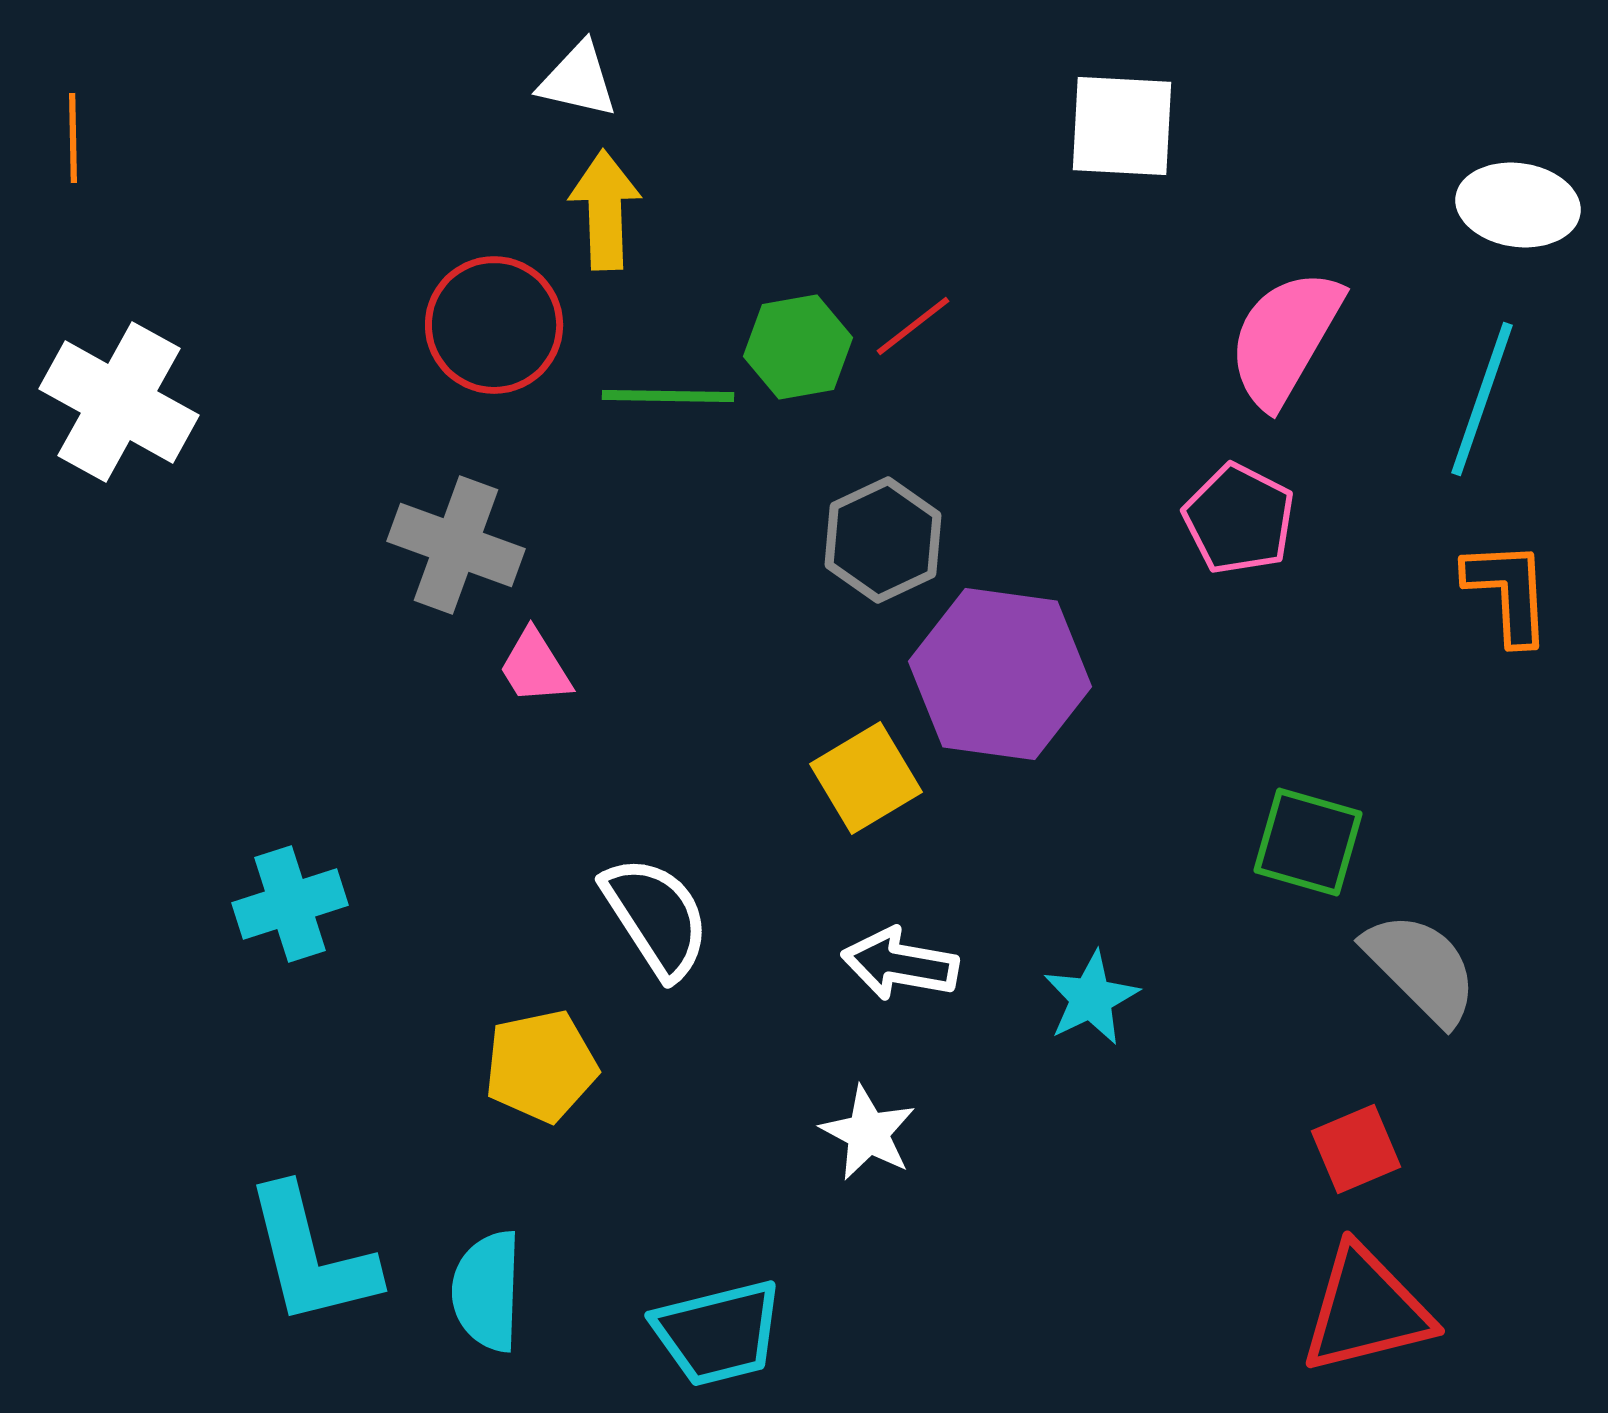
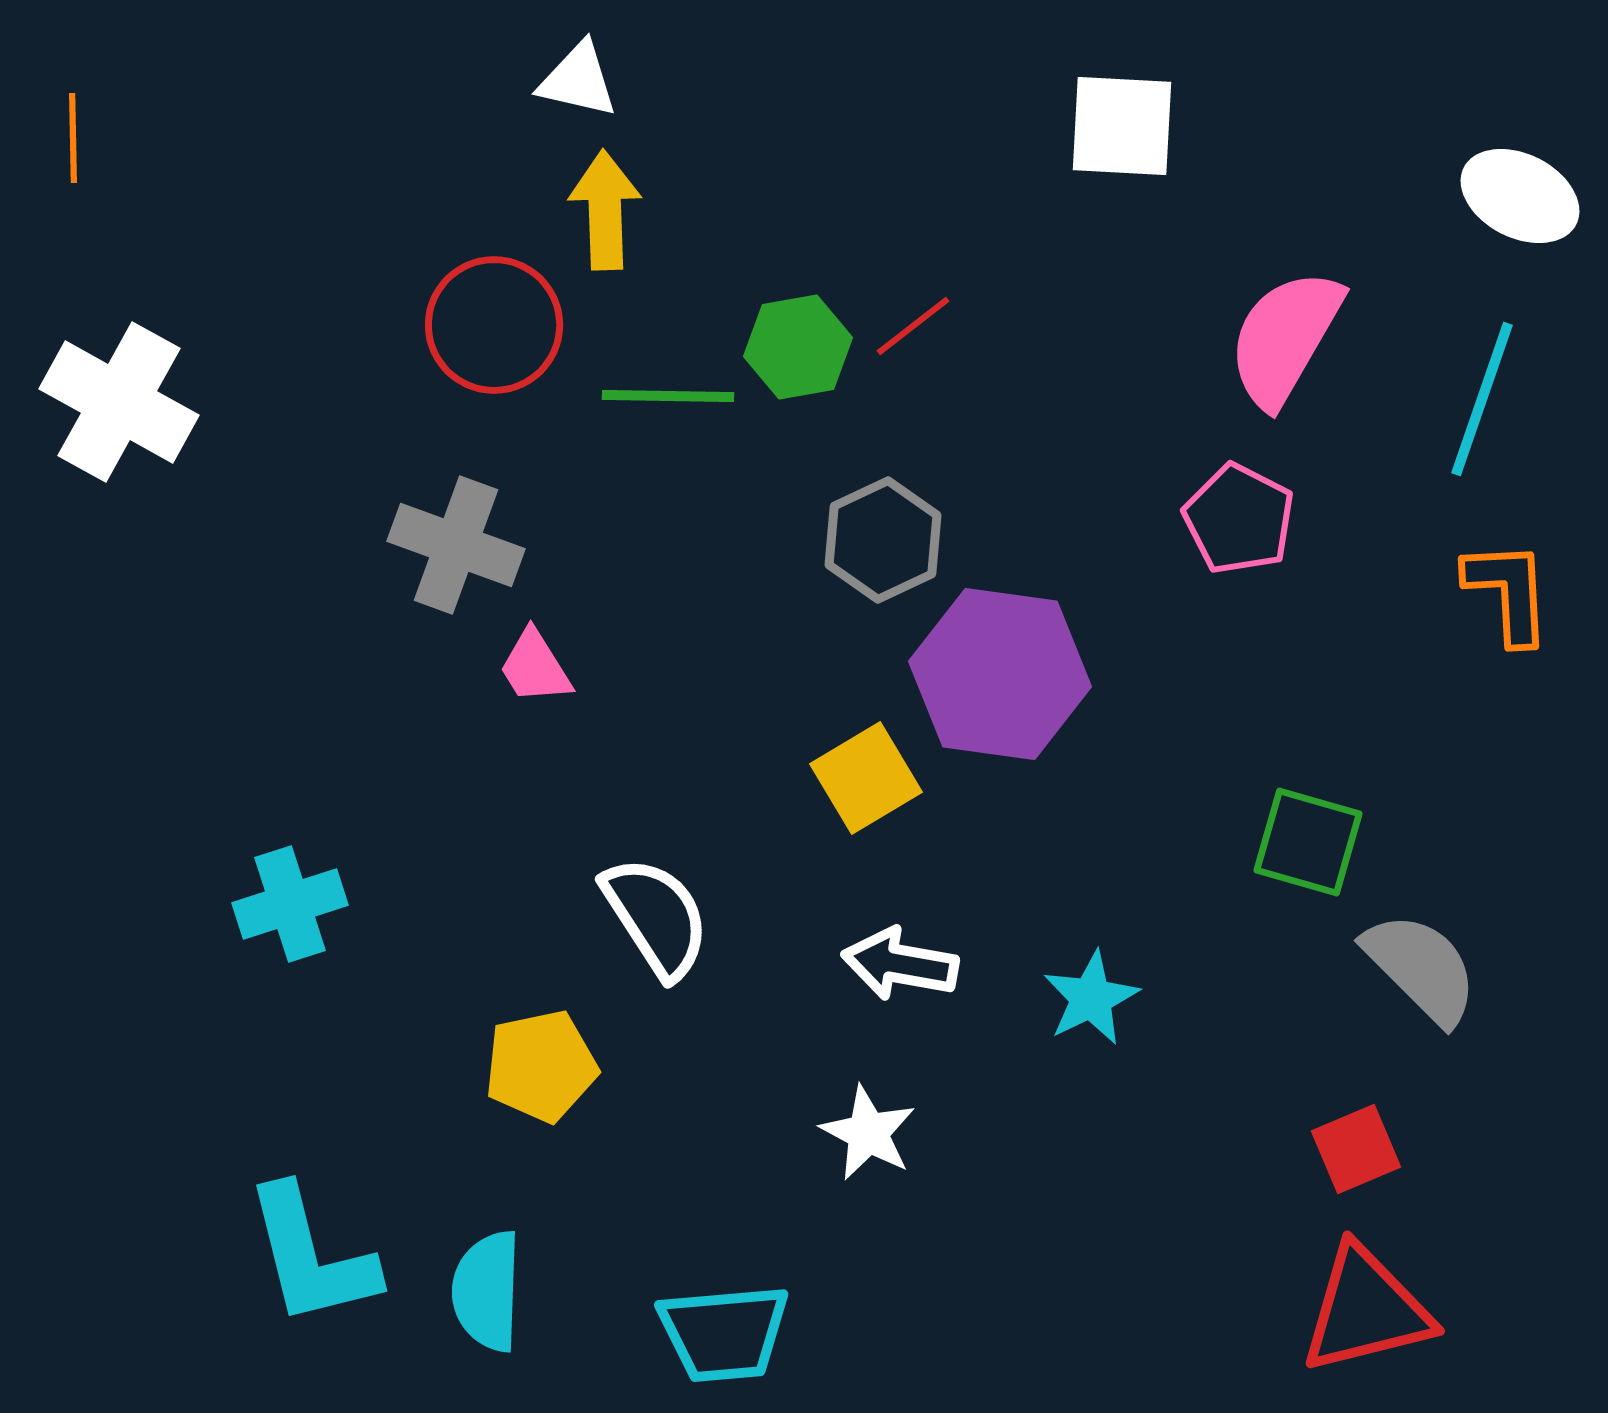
white ellipse: moved 2 px right, 9 px up; rotated 19 degrees clockwise
cyan trapezoid: moved 6 px right; rotated 9 degrees clockwise
